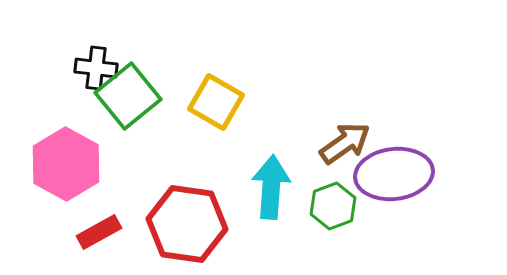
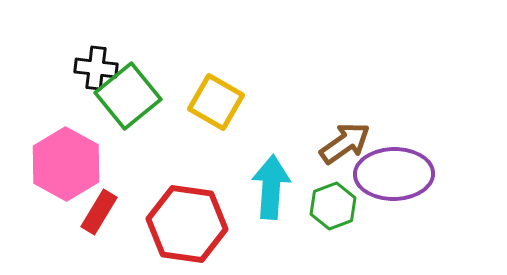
purple ellipse: rotated 6 degrees clockwise
red rectangle: moved 20 px up; rotated 30 degrees counterclockwise
